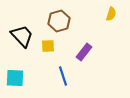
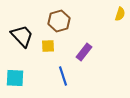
yellow semicircle: moved 9 px right
